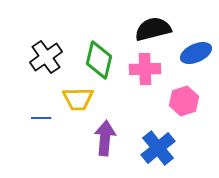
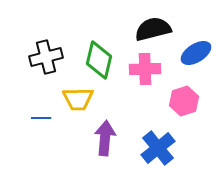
blue ellipse: rotated 8 degrees counterclockwise
black cross: rotated 20 degrees clockwise
